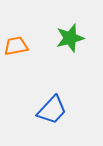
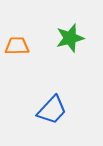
orange trapezoid: moved 1 px right; rotated 10 degrees clockwise
